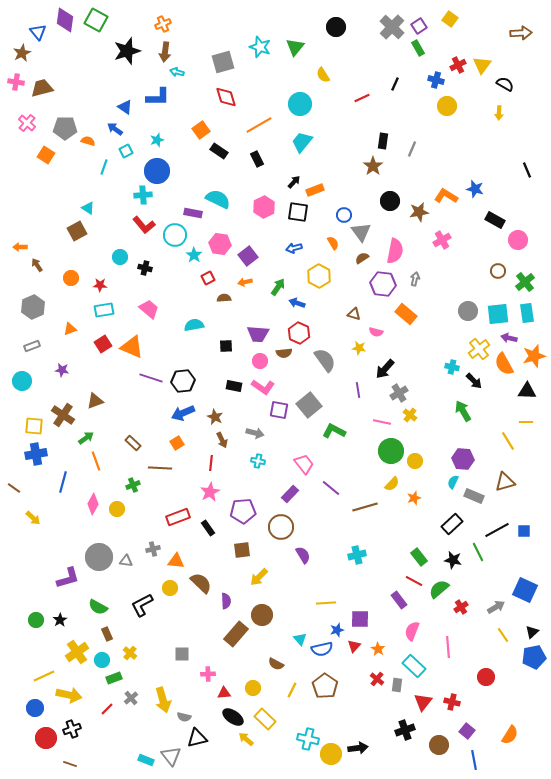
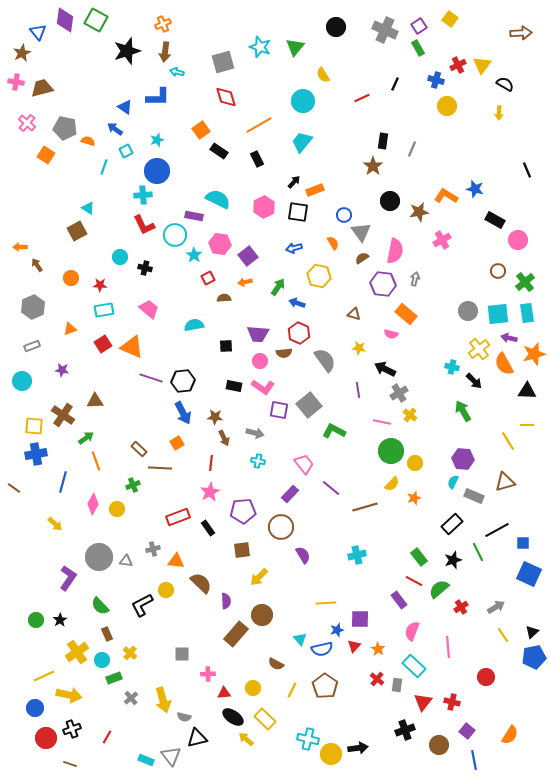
gray cross at (392, 27): moved 7 px left, 3 px down; rotated 20 degrees counterclockwise
cyan circle at (300, 104): moved 3 px right, 3 px up
gray pentagon at (65, 128): rotated 10 degrees clockwise
purple rectangle at (193, 213): moved 1 px right, 3 px down
red L-shape at (144, 225): rotated 15 degrees clockwise
yellow hexagon at (319, 276): rotated 15 degrees counterclockwise
pink semicircle at (376, 332): moved 15 px right, 2 px down
orange star at (534, 356): moved 2 px up
black arrow at (385, 369): rotated 75 degrees clockwise
brown triangle at (95, 401): rotated 18 degrees clockwise
blue arrow at (183, 413): rotated 95 degrees counterclockwise
brown star at (215, 417): rotated 21 degrees counterclockwise
yellow line at (526, 422): moved 1 px right, 3 px down
brown arrow at (222, 440): moved 2 px right, 2 px up
brown rectangle at (133, 443): moved 6 px right, 6 px down
yellow circle at (415, 461): moved 2 px down
yellow arrow at (33, 518): moved 22 px right, 6 px down
blue square at (524, 531): moved 1 px left, 12 px down
black star at (453, 560): rotated 30 degrees counterclockwise
purple L-shape at (68, 578): rotated 40 degrees counterclockwise
yellow circle at (170, 588): moved 4 px left, 2 px down
blue square at (525, 590): moved 4 px right, 16 px up
green semicircle at (98, 607): moved 2 px right, 1 px up; rotated 18 degrees clockwise
red line at (107, 709): moved 28 px down; rotated 16 degrees counterclockwise
